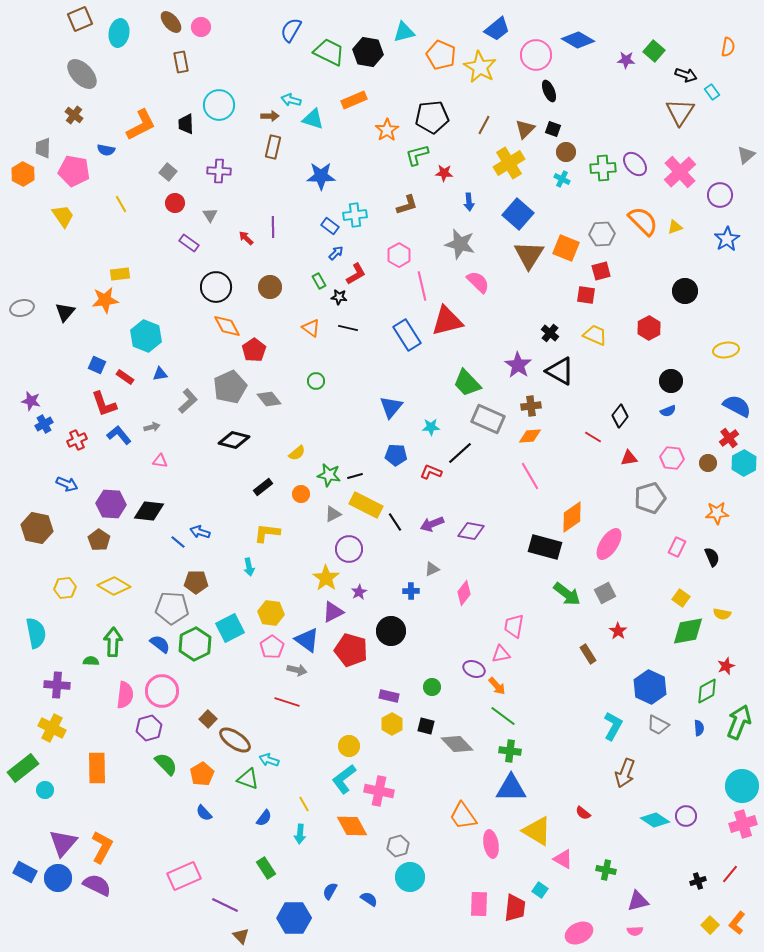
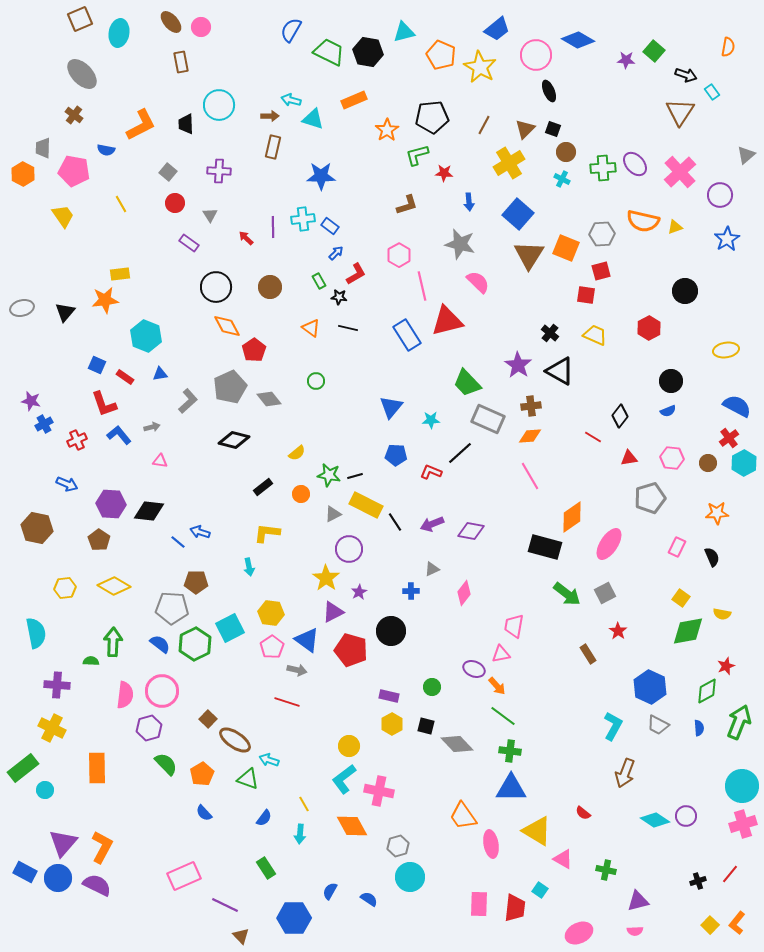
cyan cross at (355, 215): moved 52 px left, 4 px down
orange semicircle at (643, 221): rotated 148 degrees clockwise
cyan star at (431, 427): moved 7 px up
